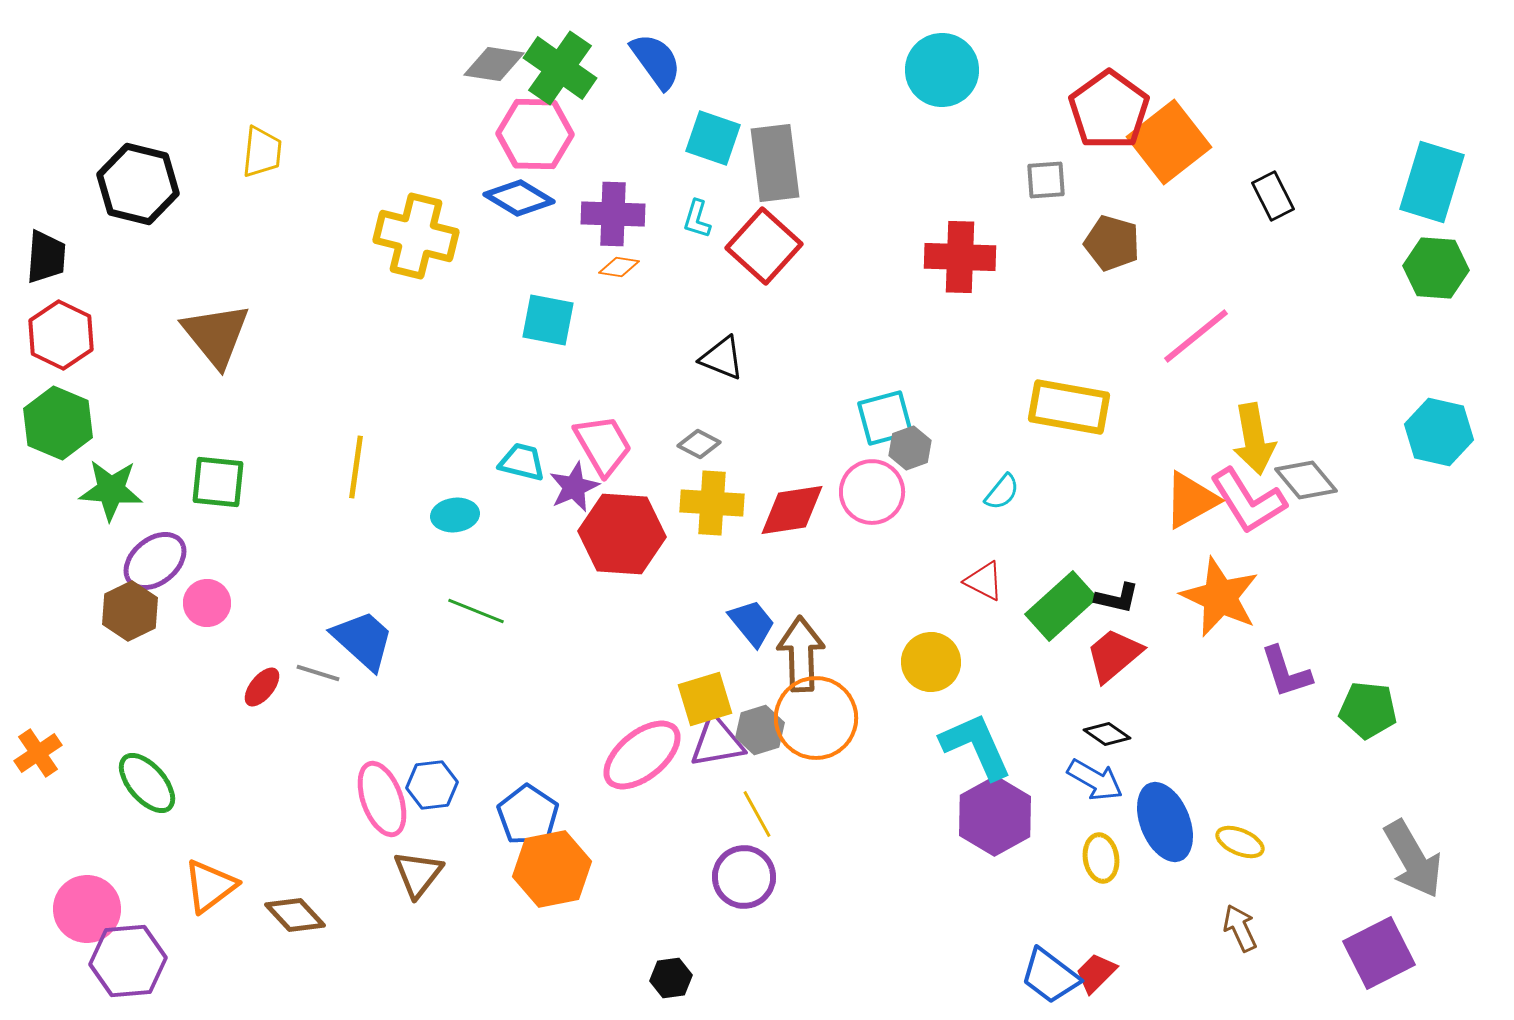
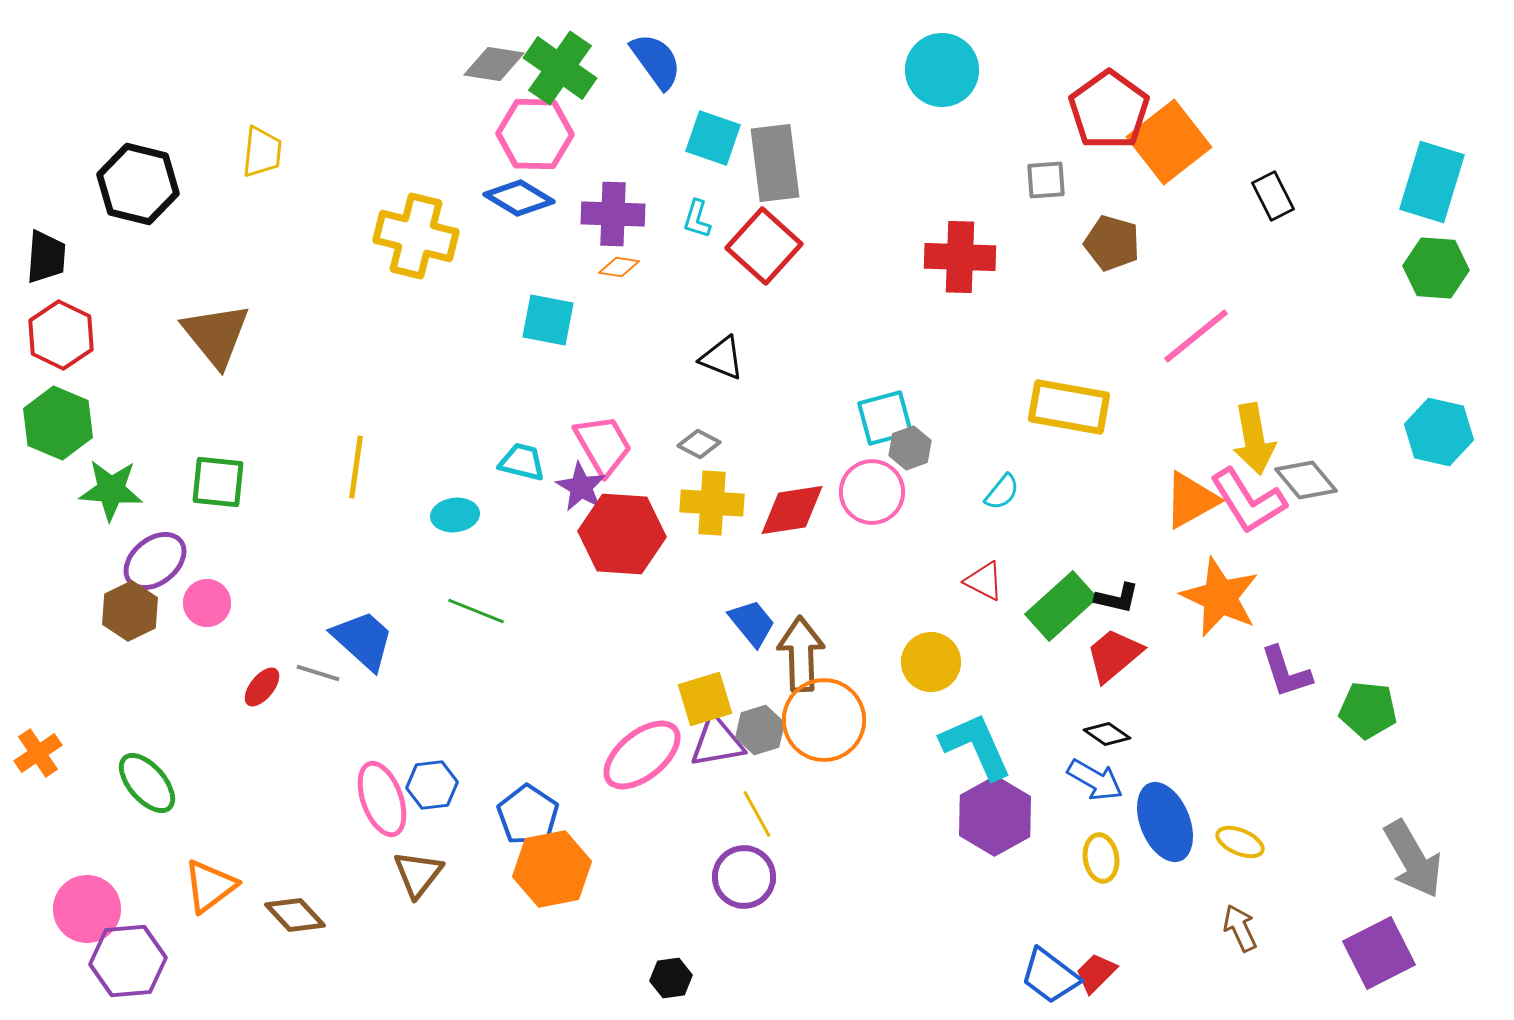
purple star at (574, 487): moved 7 px right; rotated 18 degrees counterclockwise
orange circle at (816, 718): moved 8 px right, 2 px down
